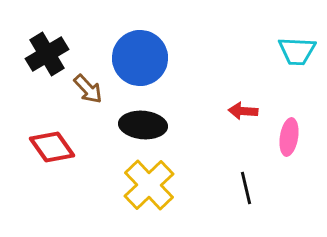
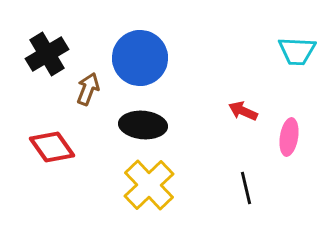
brown arrow: rotated 116 degrees counterclockwise
red arrow: rotated 20 degrees clockwise
